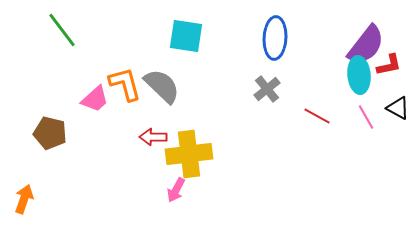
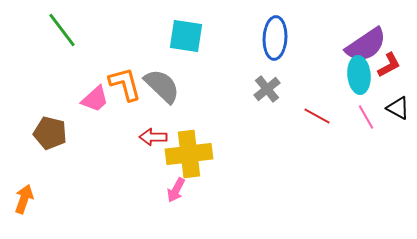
purple semicircle: rotated 18 degrees clockwise
red L-shape: rotated 16 degrees counterclockwise
